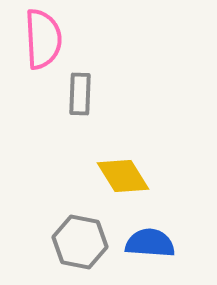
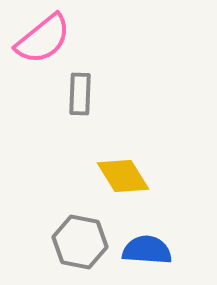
pink semicircle: rotated 54 degrees clockwise
blue semicircle: moved 3 px left, 7 px down
